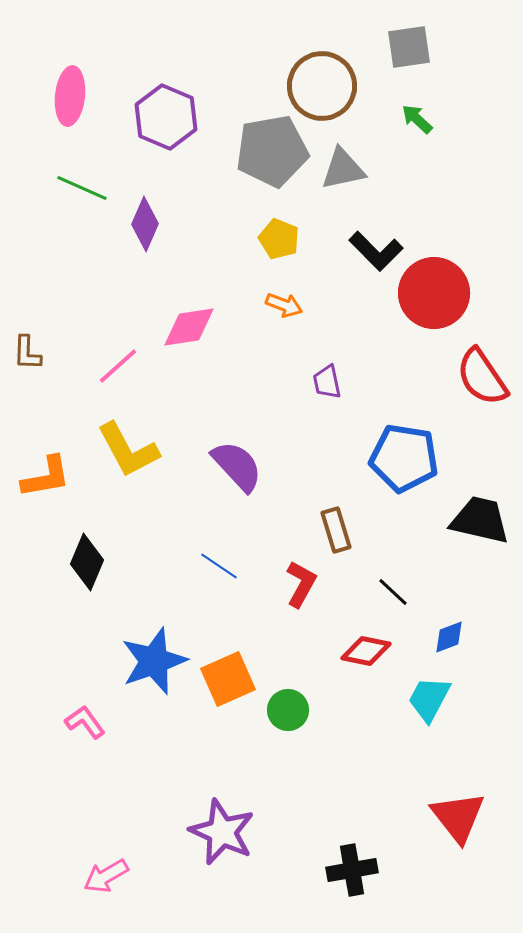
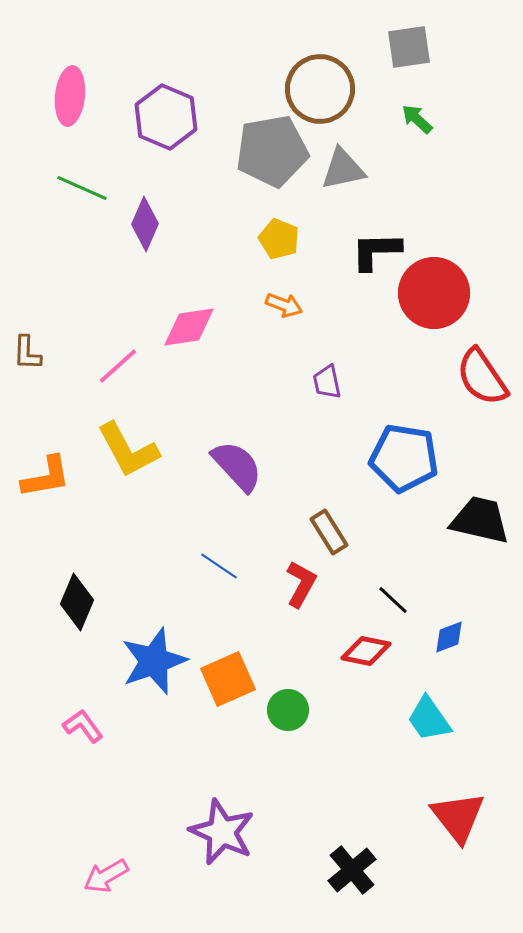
brown circle: moved 2 px left, 3 px down
black L-shape: rotated 134 degrees clockwise
brown rectangle: moved 7 px left, 2 px down; rotated 15 degrees counterclockwise
black diamond: moved 10 px left, 40 px down
black line: moved 8 px down
cyan trapezoid: moved 20 px down; rotated 63 degrees counterclockwise
pink L-shape: moved 2 px left, 4 px down
black cross: rotated 30 degrees counterclockwise
